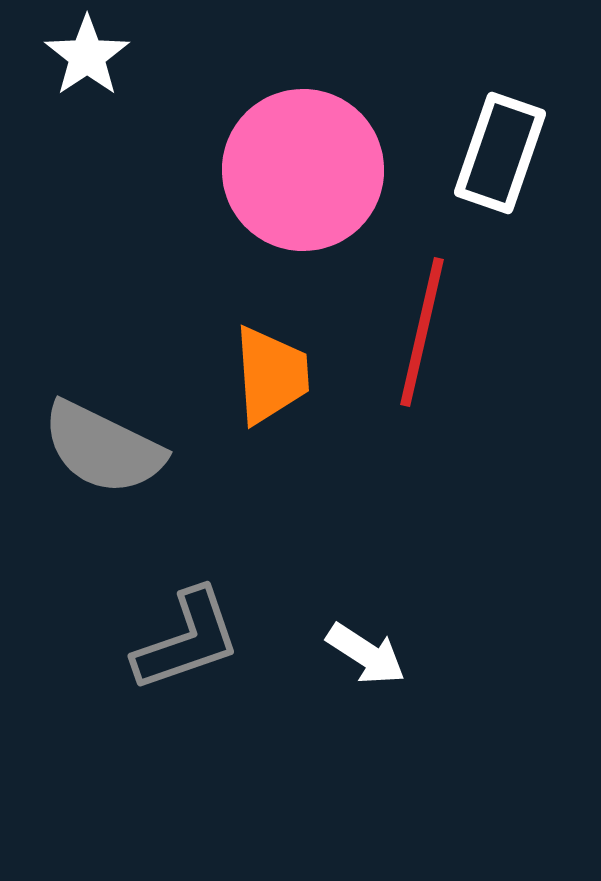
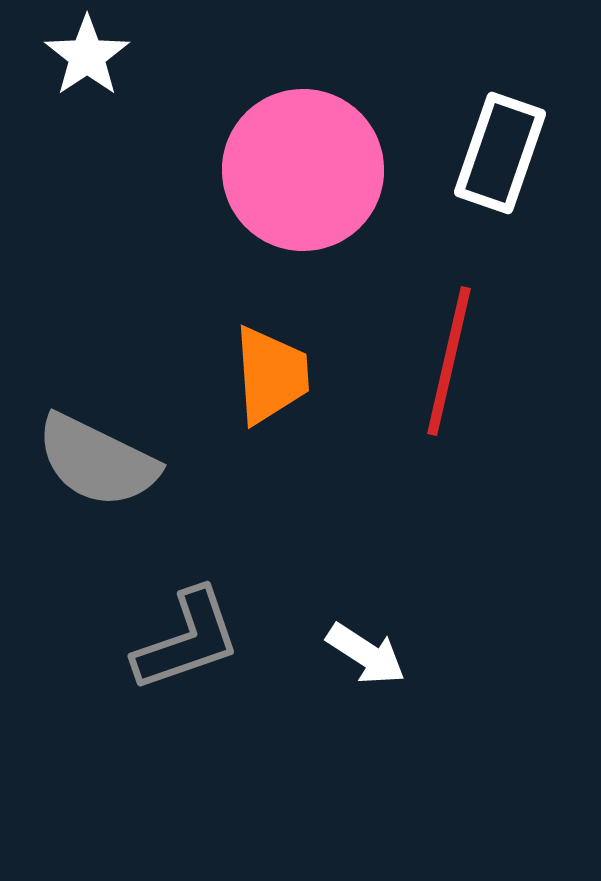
red line: moved 27 px right, 29 px down
gray semicircle: moved 6 px left, 13 px down
